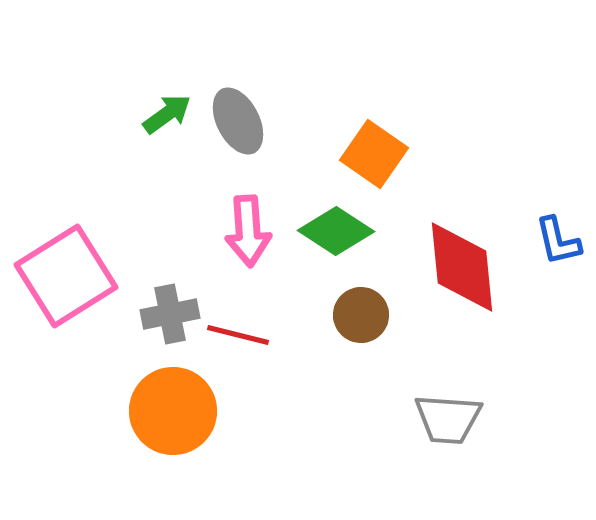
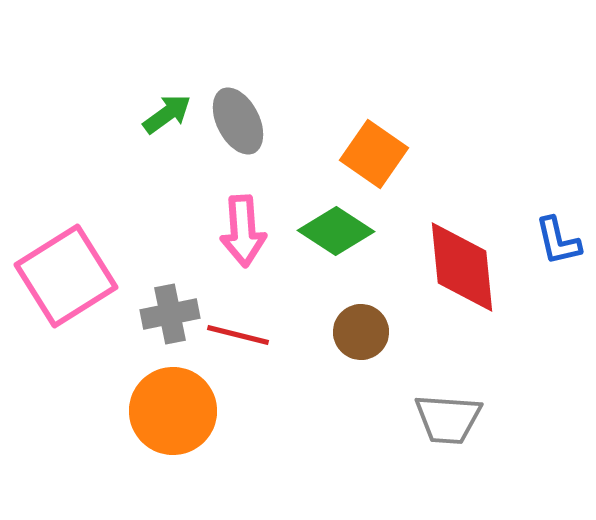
pink arrow: moved 5 px left
brown circle: moved 17 px down
